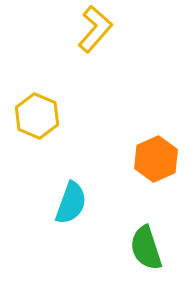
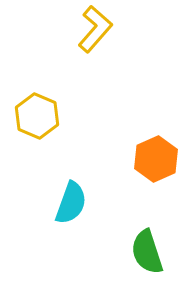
green semicircle: moved 1 px right, 4 px down
